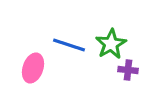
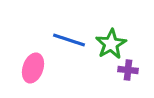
blue line: moved 5 px up
